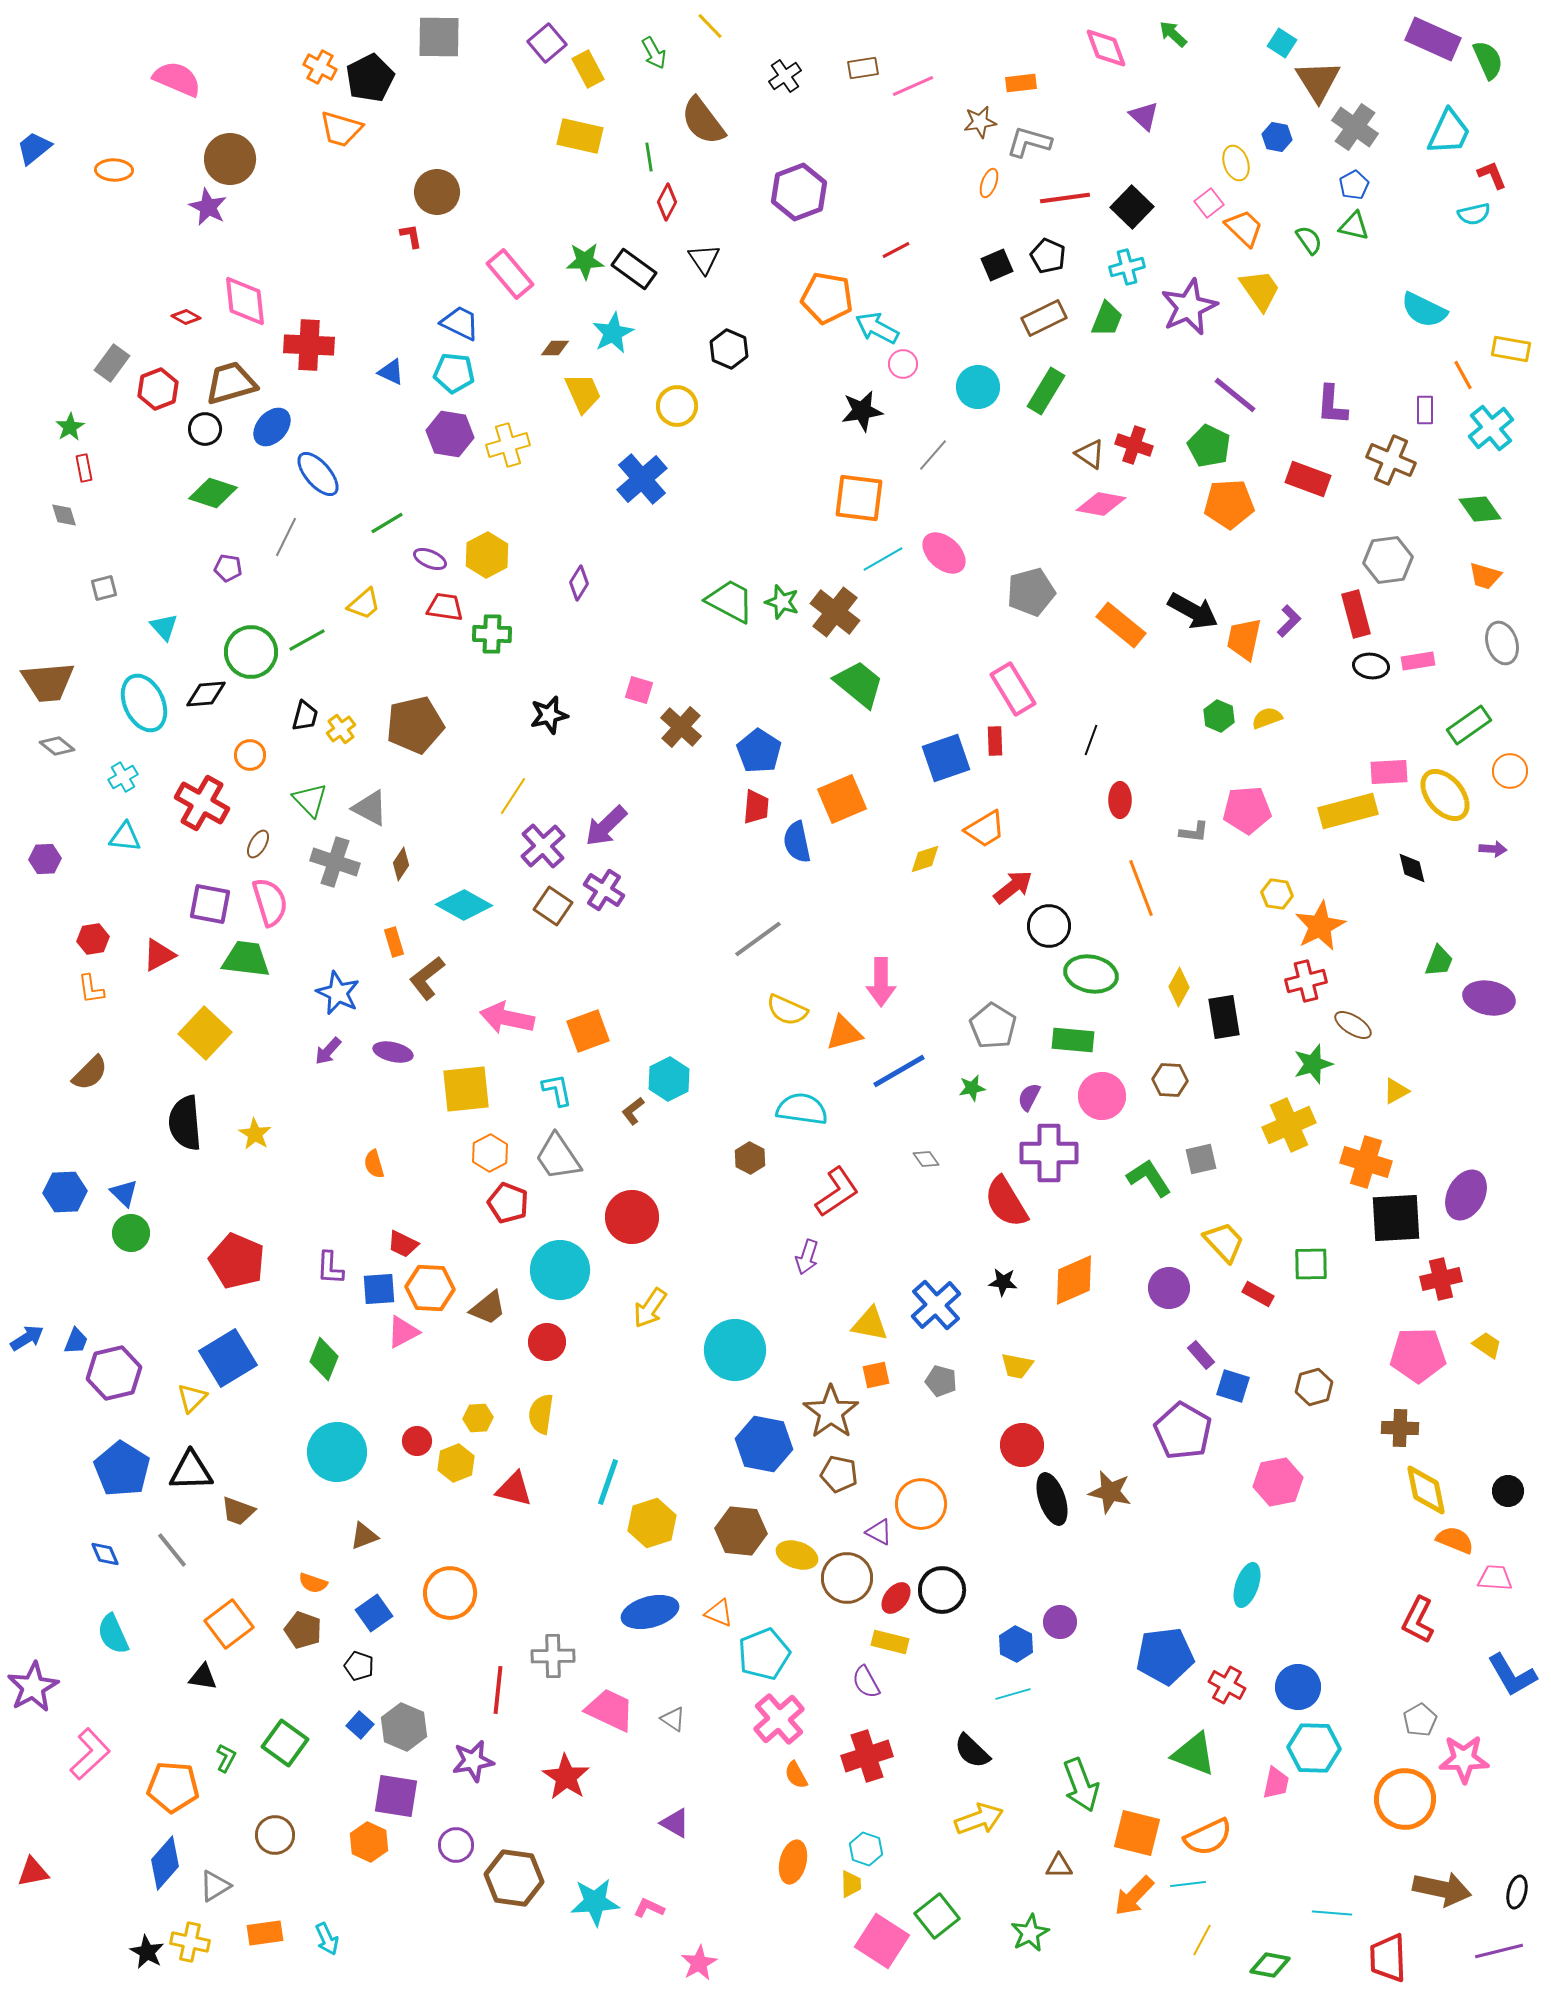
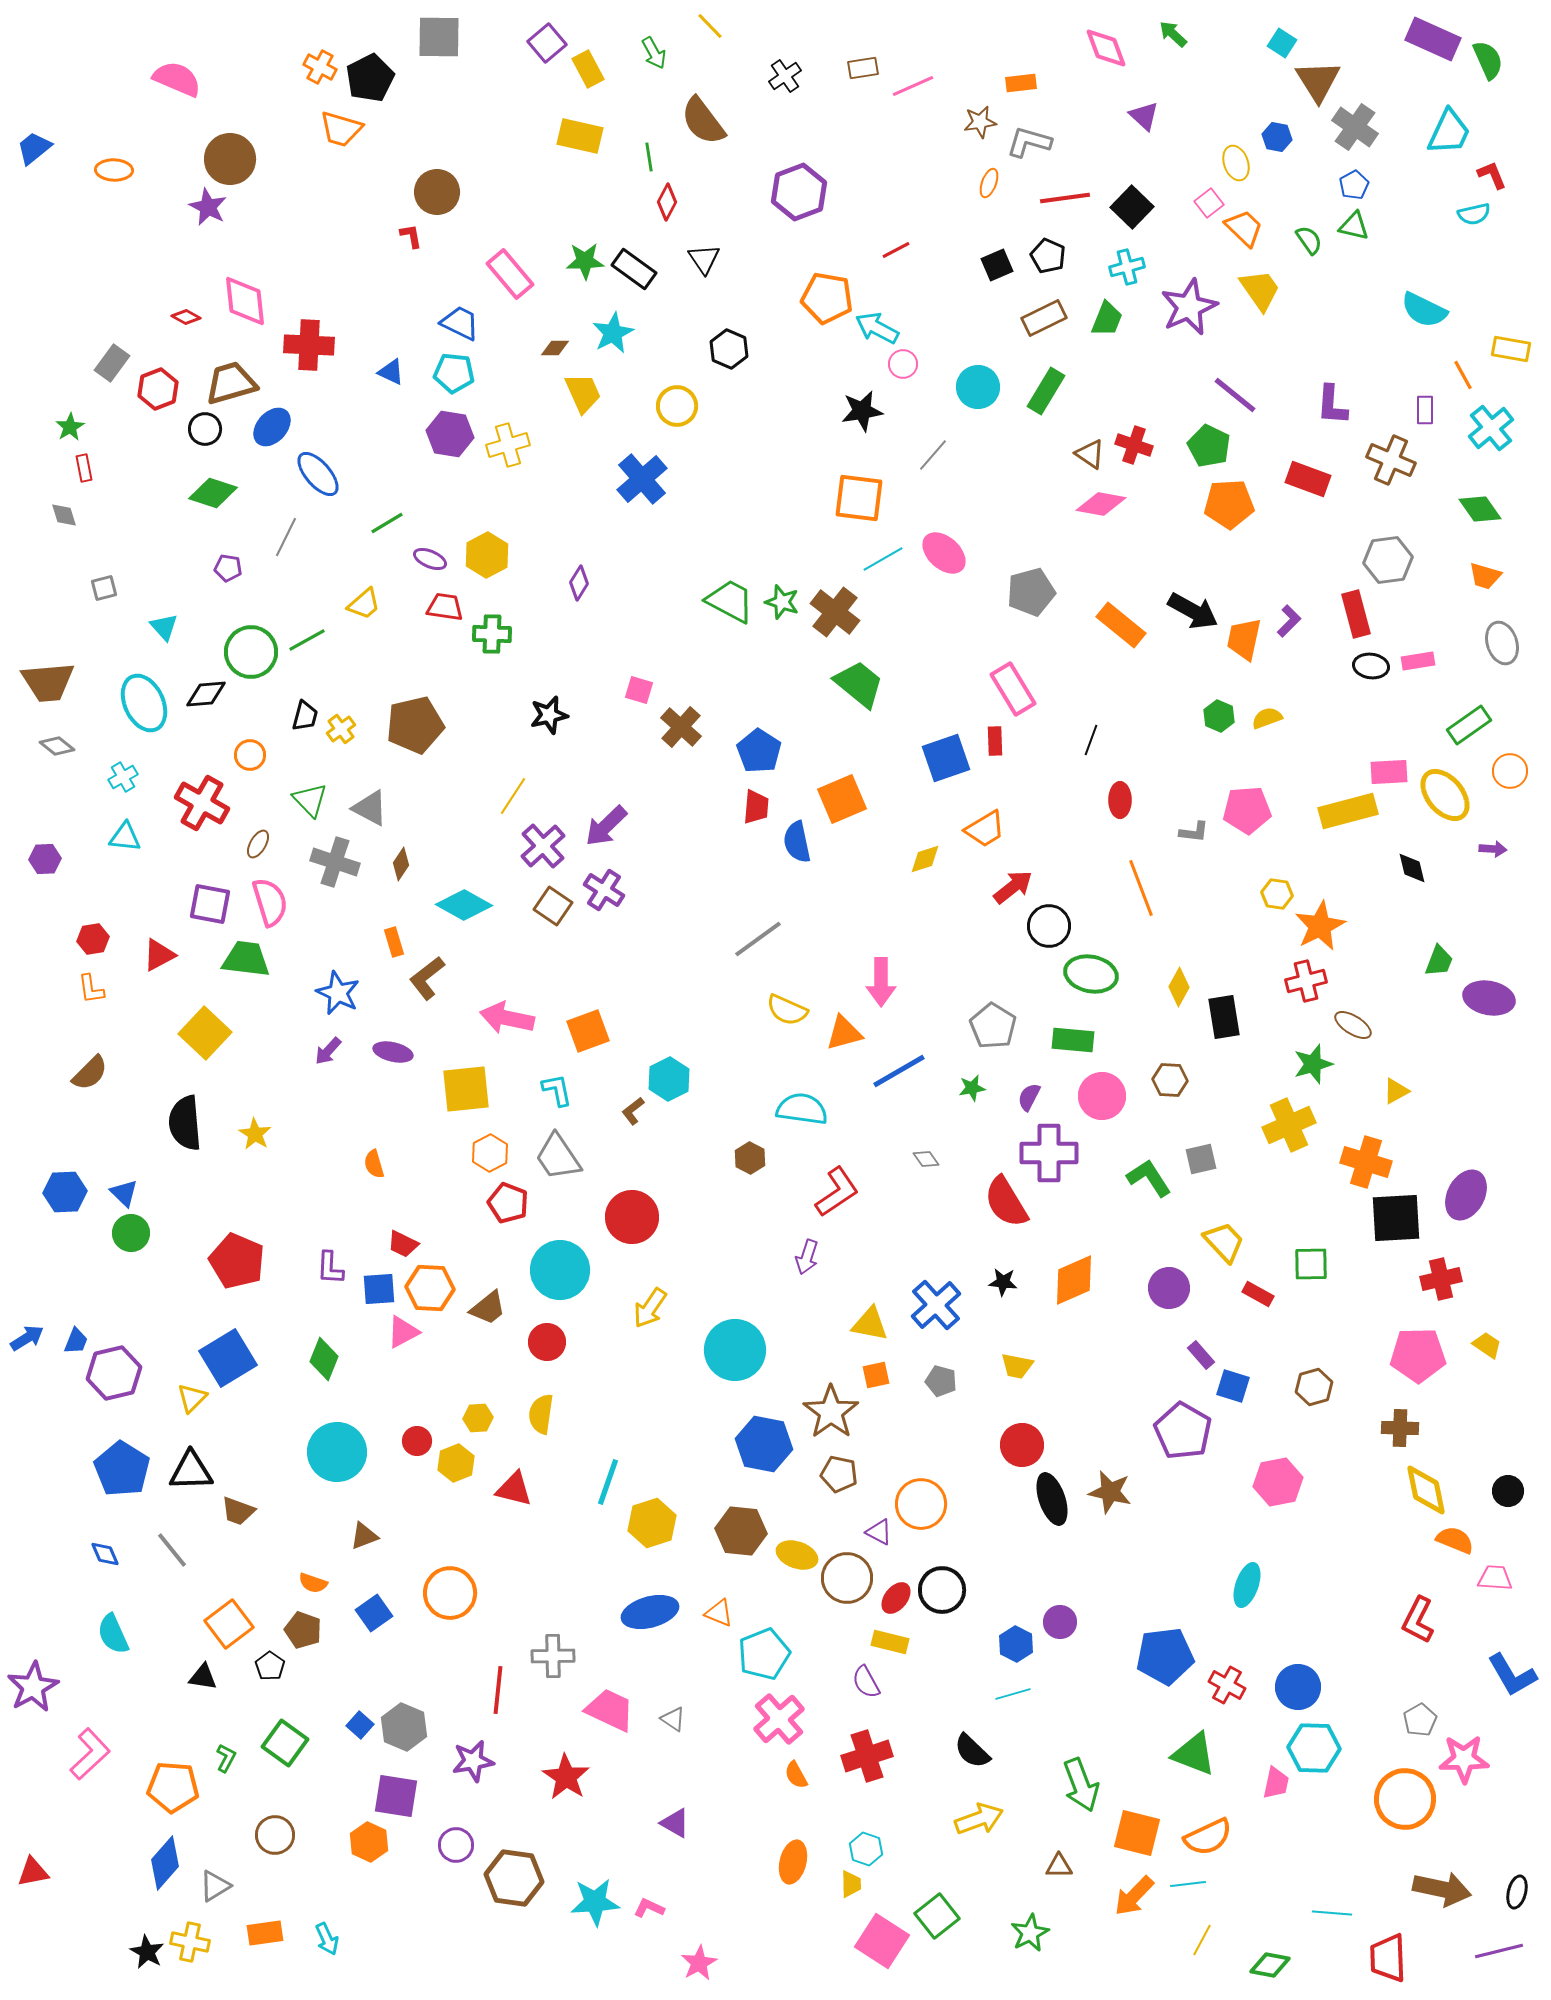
black pentagon at (359, 1666): moved 89 px left; rotated 16 degrees clockwise
